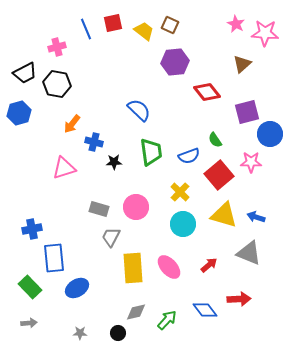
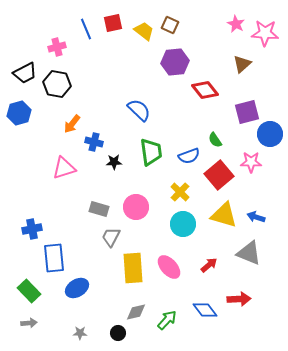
red diamond at (207, 92): moved 2 px left, 2 px up
green rectangle at (30, 287): moved 1 px left, 4 px down
